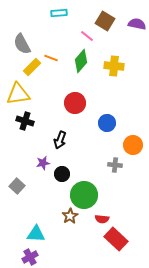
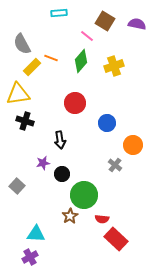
yellow cross: rotated 24 degrees counterclockwise
black arrow: rotated 30 degrees counterclockwise
gray cross: rotated 32 degrees clockwise
